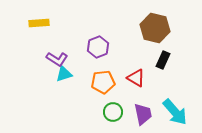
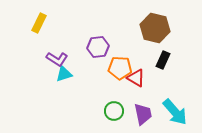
yellow rectangle: rotated 60 degrees counterclockwise
purple hexagon: rotated 15 degrees clockwise
orange pentagon: moved 17 px right, 14 px up; rotated 10 degrees clockwise
green circle: moved 1 px right, 1 px up
